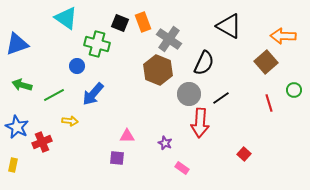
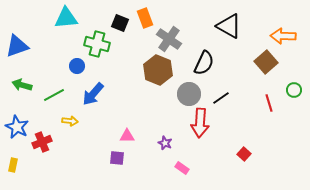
cyan triangle: rotated 40 degrees counterclockwise
orange rectangle: moved 2 px right, 4 px up
blue triangle: moved 2 px down
